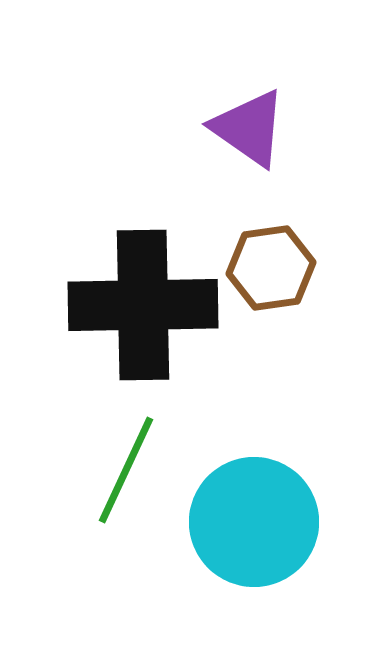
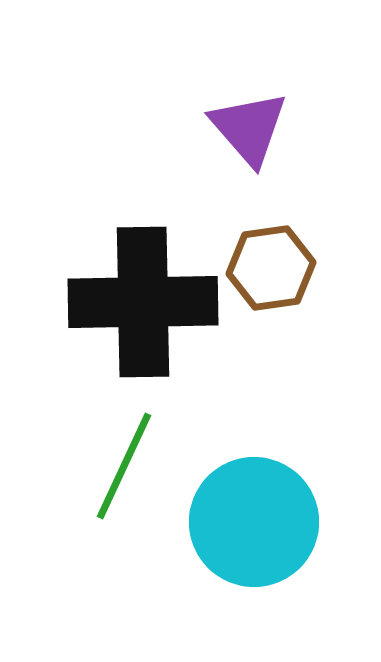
purple triangle: rotated 14 degrees clockwise
black cross: moved 3 px up
green line: moved 2 px left, 4 px up
